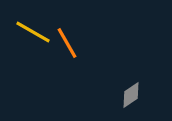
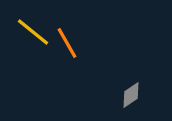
yellow line: rotated 9 degrees clockwise
